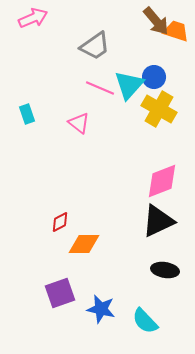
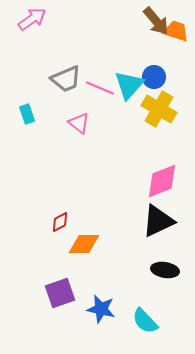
pink arrow: moved 1 px left, 1 px down; rotated 12 degrees counterclockwise
gray trapezoid: moved 29 px left, 33 px down; rotated 12 degrees clockwise
